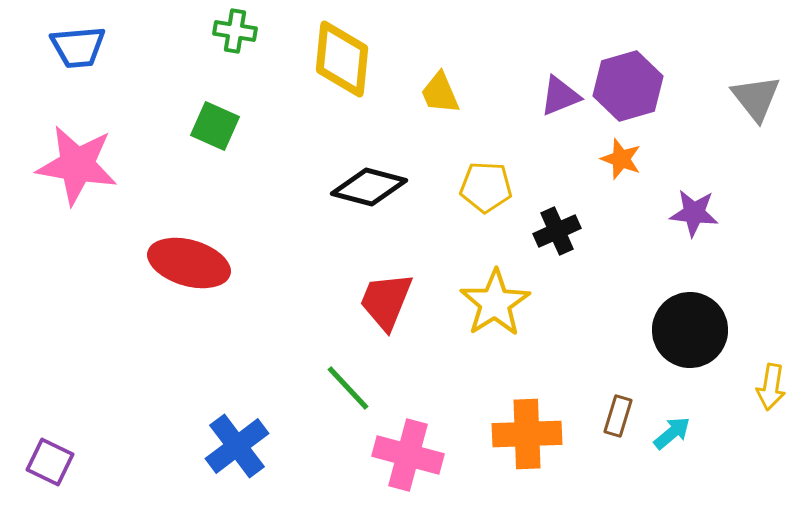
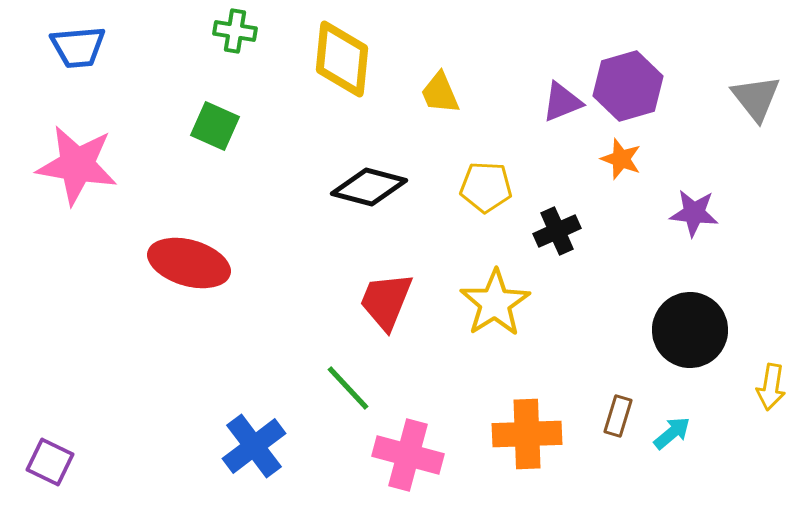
purple triangle: moved 2 px right, 6 px down
blue cross: moved 17 px right
